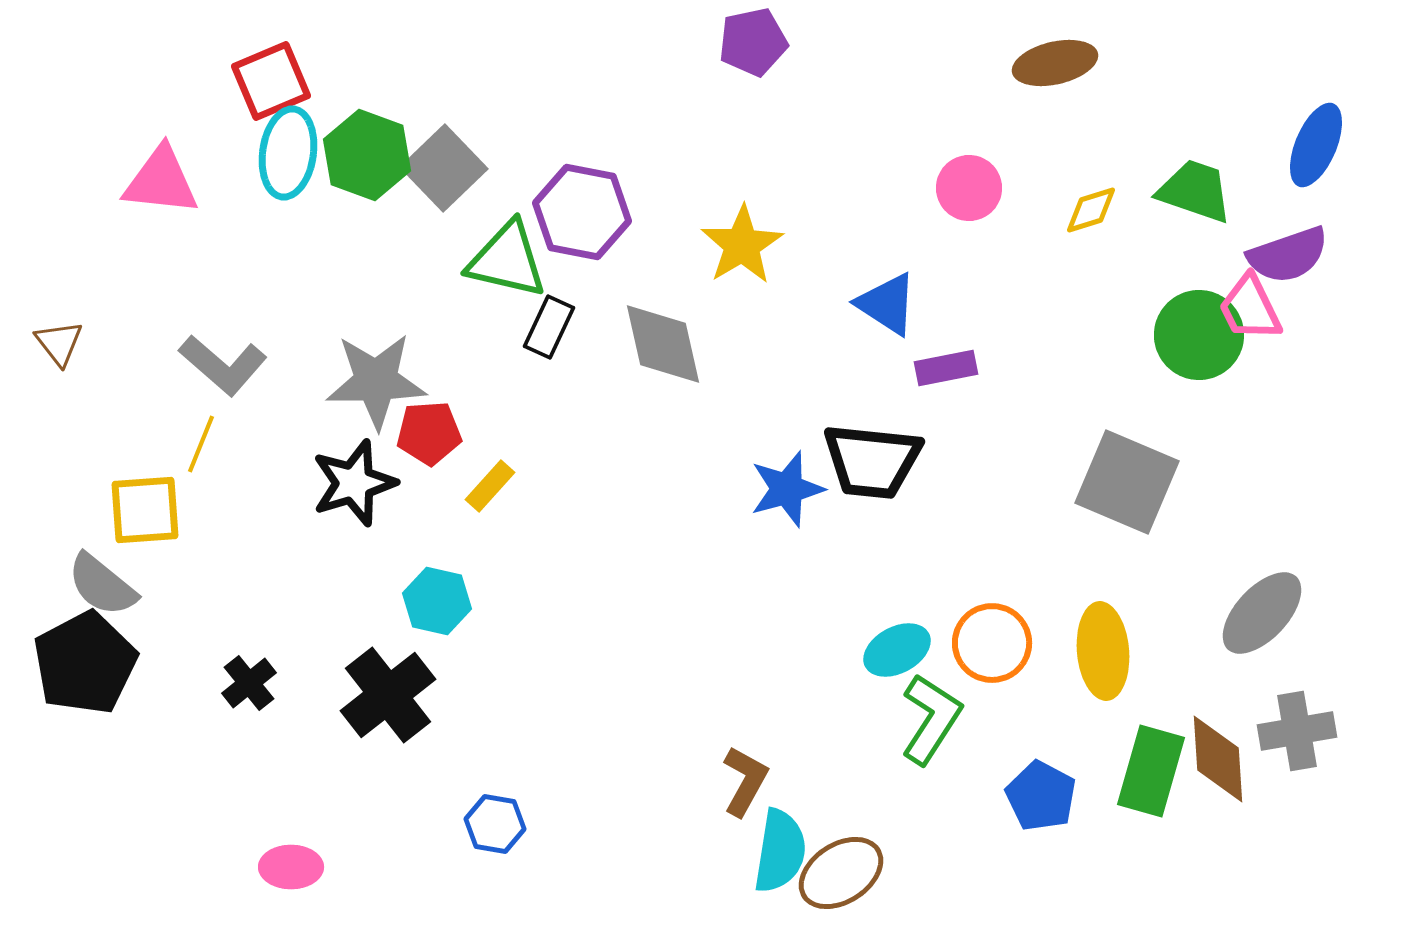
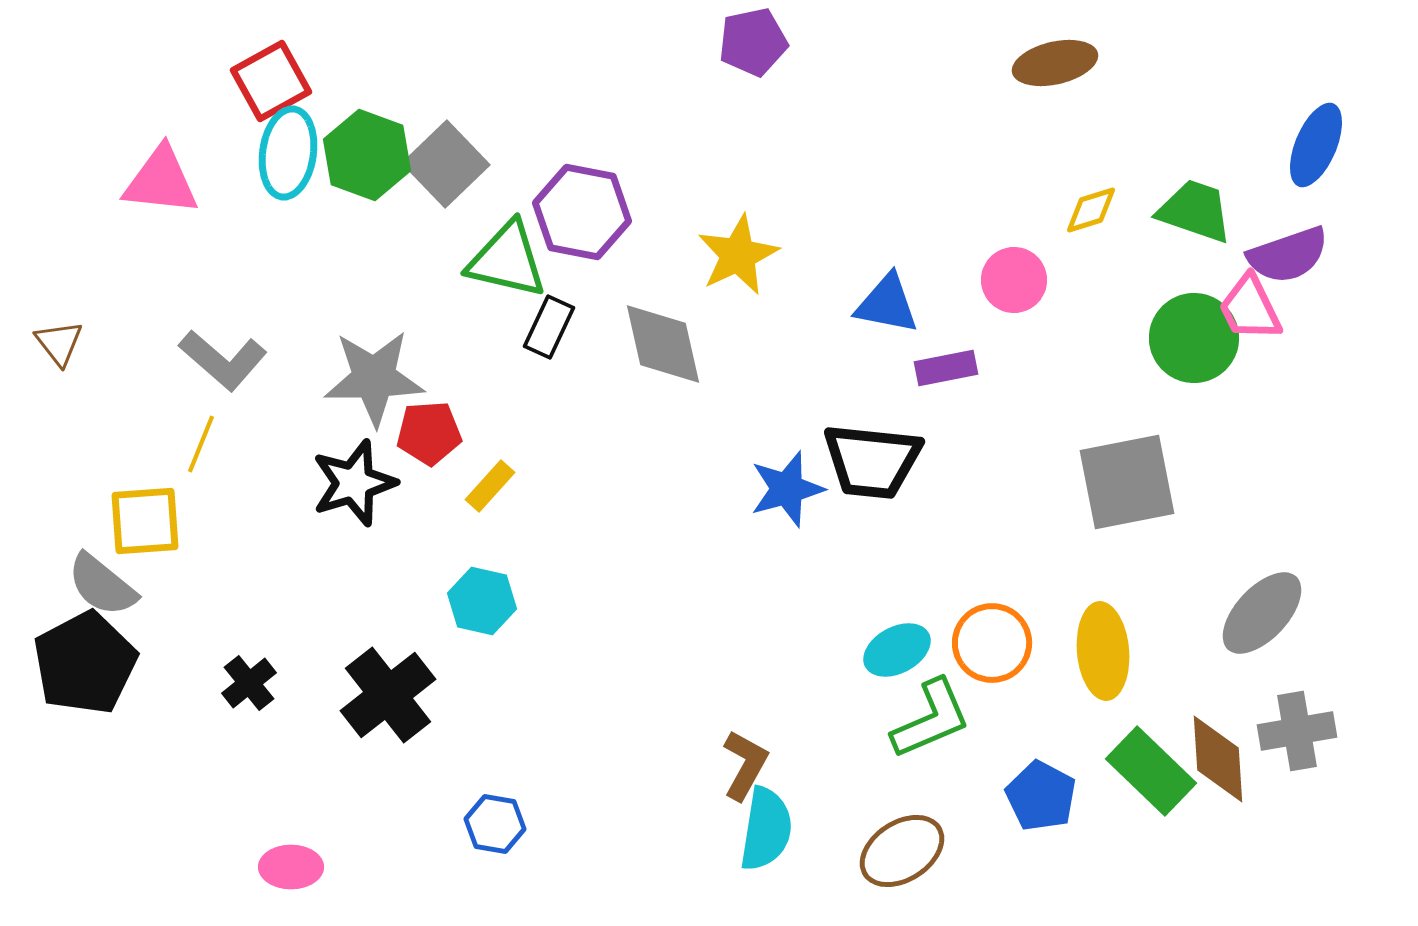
red square at (271, 81): rotated 6 degrees counterclockwise
gray square at (444, 168): moved 2 px right, 4 px up
pink circle at (969, 188): moved 45 px right, 92 px down
green trapezoid at (1195, 191): moved 20 px down
yellow star at (742, 245): moved 4 px left, 10 px down; rotated 6 degrees clockwise
blue triangle at (887, 304): rotated 22 degrees counterclockwise
green circle at (1199, 335): moved 5 px left, 3 px down
gray L-shape at (223, 365): moved 5 px up
gray star at (376, 381): moved 2 px left, 3 px up
gray square at (1127, 482): rotated 34 degrees counterclockwise
yellow square at (145, 510): moved 11 px down
cyan hexagon at (437, 601): moved 45 px right
green L-shape at (931, 719): rotated 34 degrees clockwise
green rectangle at (1151, 771): rotated 62 degrees counterclockwise
brown L-shape at (745, 781): moved 16 px up
cyan semicircle at (780, 851): moved 14 px left, 22 px up
brown ellipse at (841, 873): moved 61 px right, 22 px up
